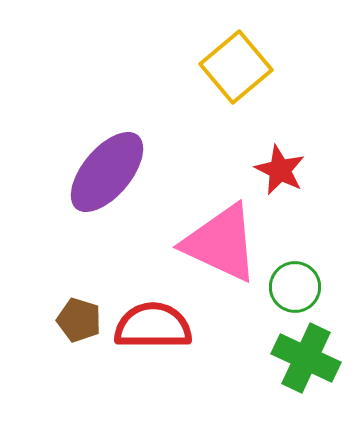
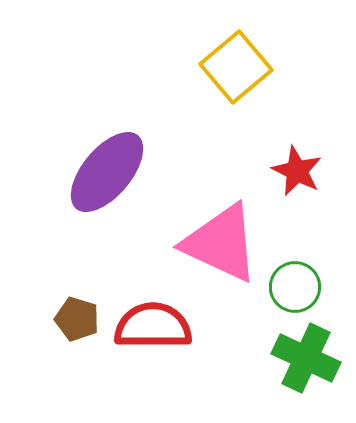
red star: moved 17 px right, 1 px down
brown pentagon: moved 2 px left, 1 px up
